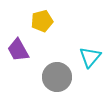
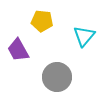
yellow pentagon: rotated 20 degrees clockwise
cyan triangle: moved 6 px left, 21 px up
